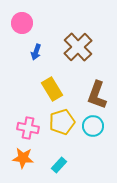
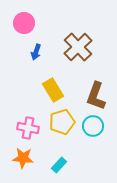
pink circle: moved 2 px right
yellow rectangle: moved 1 px right, 1 px down
brown L-shape: moved 1 px left, 1 px down
